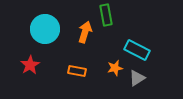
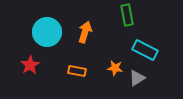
green rectangle: moved 21 px right
cyan circle: moved 2 px right, 3 px down
cyan rectangle: moved 8 px right
orange star: rotated 21 degrees clockwise
